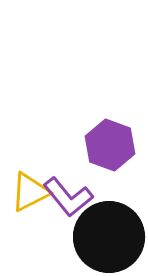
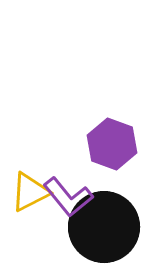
purple hexagon: moved 2 px right, 1 px up
black circle: moved 5 px left, 10 px up
